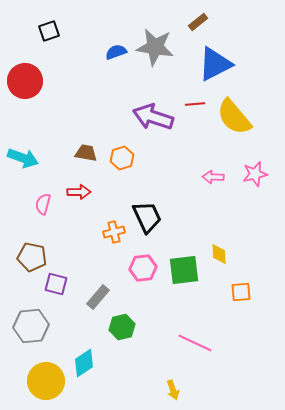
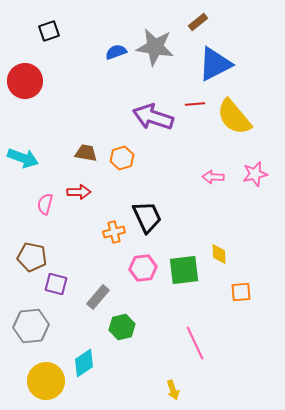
pink semicircle: moved 2 px right
pink line: rotated 40 degrees clockwise
